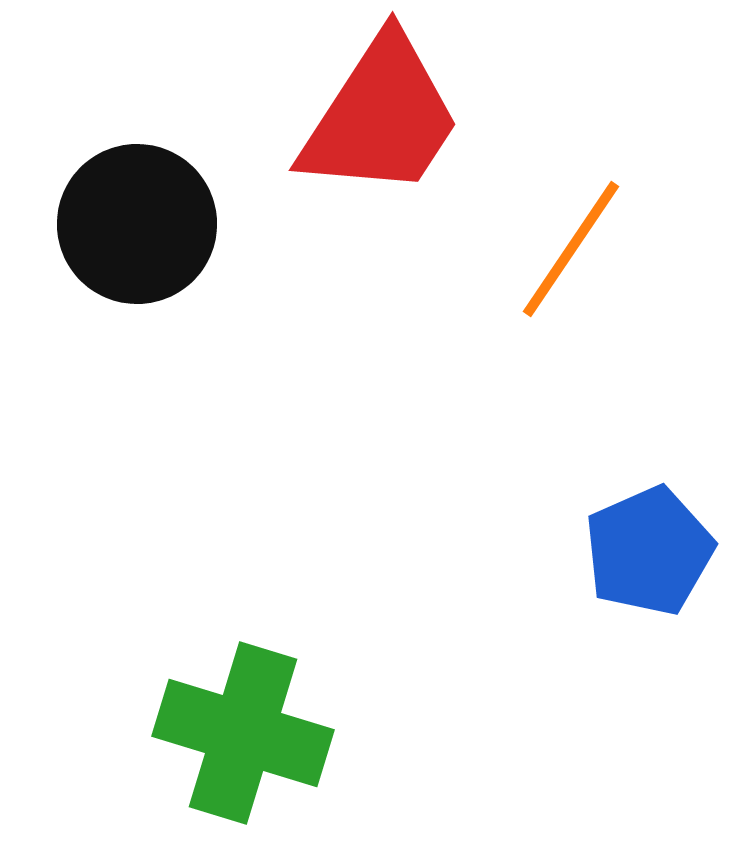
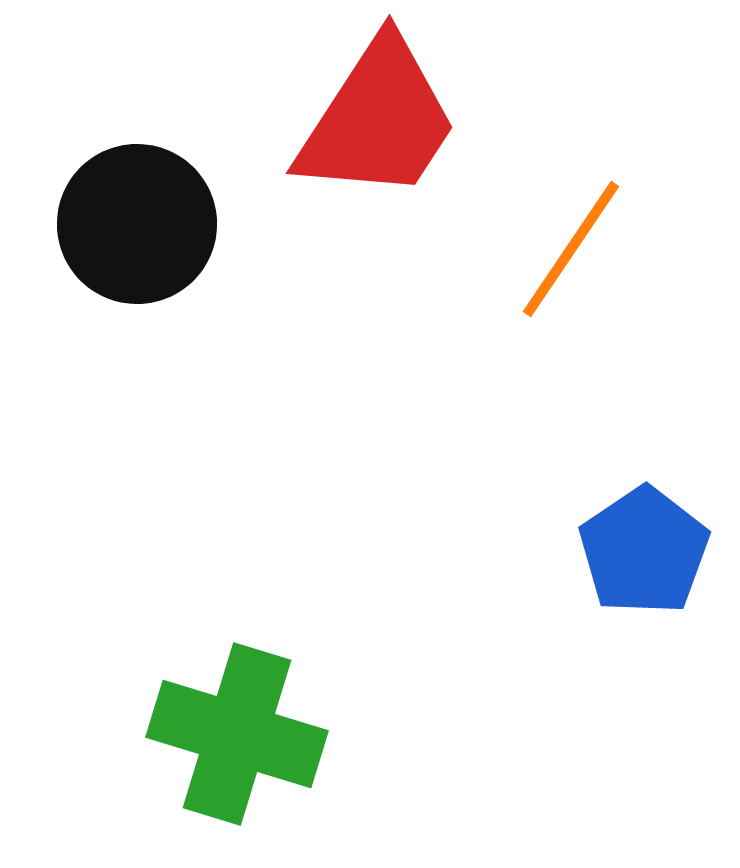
red trapezoid: moved 3 px left, 3 px down
blue pentagon: moved 5 px left; rotated 10 degrees counterclockwise
green cross: moved 6 px left, 1 px down
